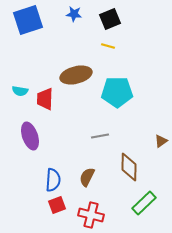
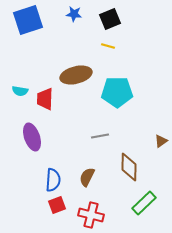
purple ellipse: moved 2 px right, 1 px down
